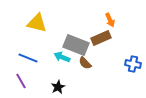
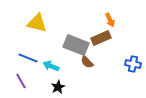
cyan arrow: moved 11 px left, 9 px down
brown semicircle: moved 2 px right, 1 px up
